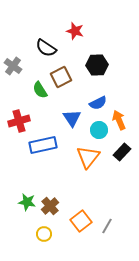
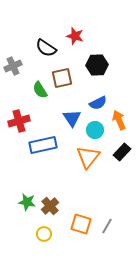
red star: moved 5 px down
gray cross: rotated 30 degrees clockwise
brown square: moved 1 px right, 1 px down; rotated 15 degrees clockwise
cyan circle: moved 4 px left
orange square: moved 3 px down; rotated 35 degrees counterclockwise
